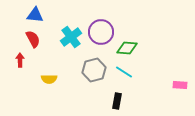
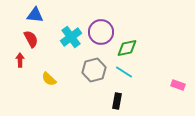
red semicircle: moved 2 px left
green diamond: rotated 15 degrees counterclockwise
yellow semicircle: rotated 42 degrees clockwise
pink rectangle: moved 2 px left; rotated 16 degrees clockwise
